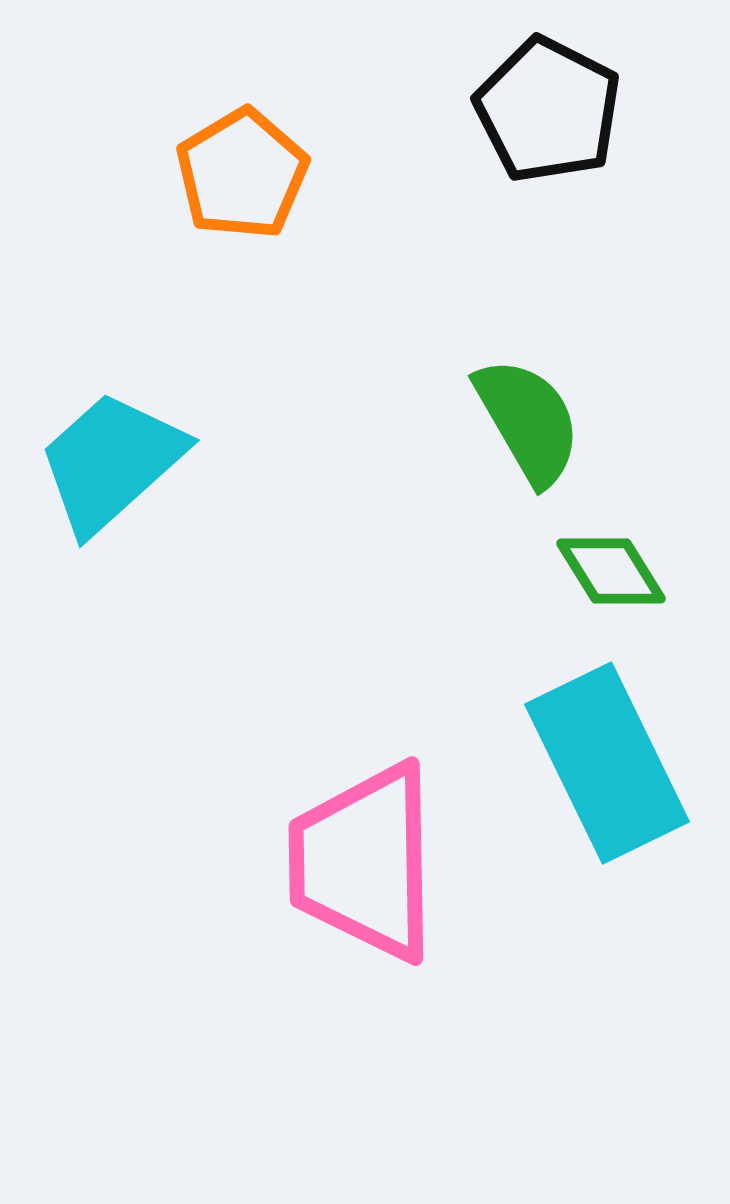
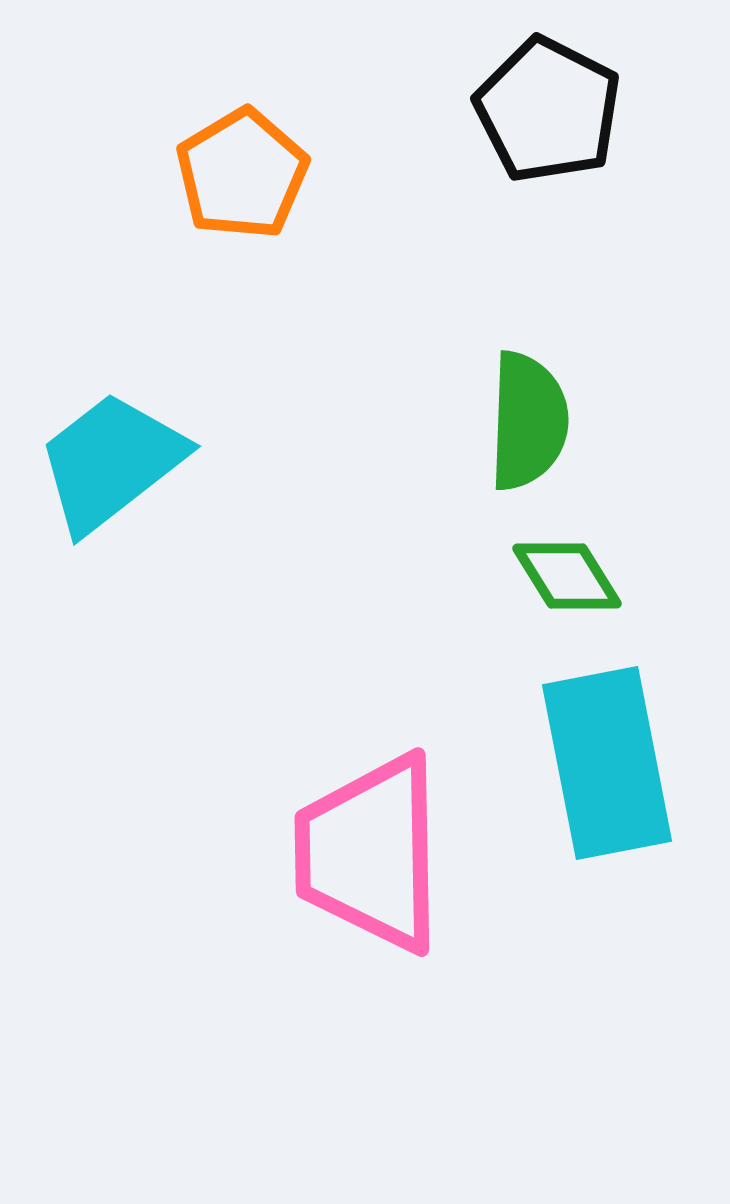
green semicircle: rotated 32 degrees clockwise
cyan trapezoid: rotated 4 degrees clockwise
green diamond: moved 44 px left, 5 px down
cyan rectangle: rotated 15 degrees clockwise
pink trapezoid: moved 6 px right, 9 px up
